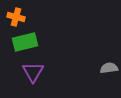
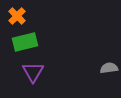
orange cross: moved 1 px right, 1 px up; rotated 30 degrees clockwise
